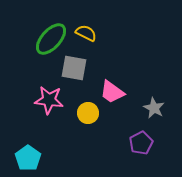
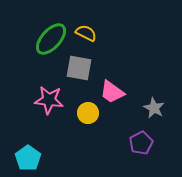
gray square: moved 5 px right
